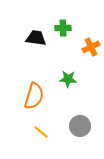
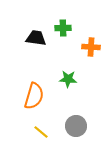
orange cross: rotated 30 degrees clockwise
gray circle: moved 4 px left
